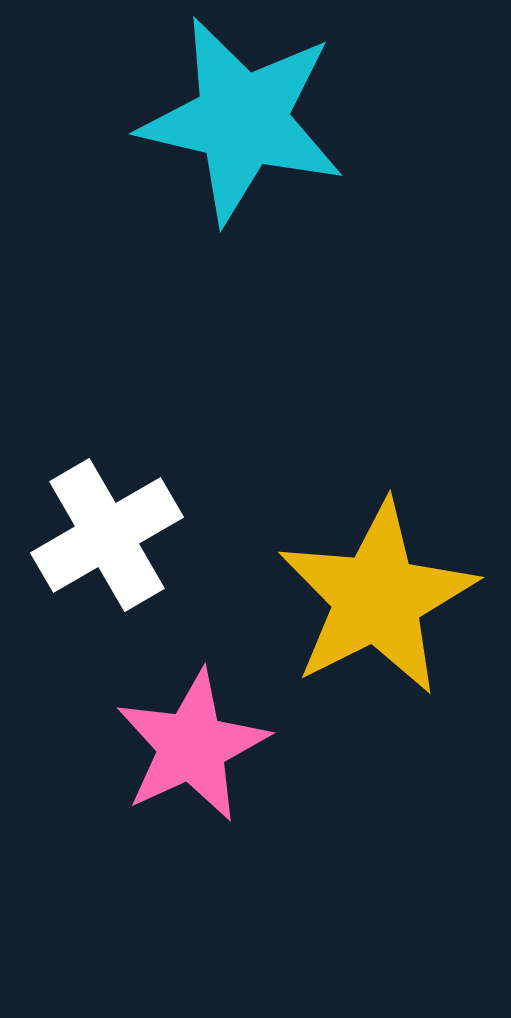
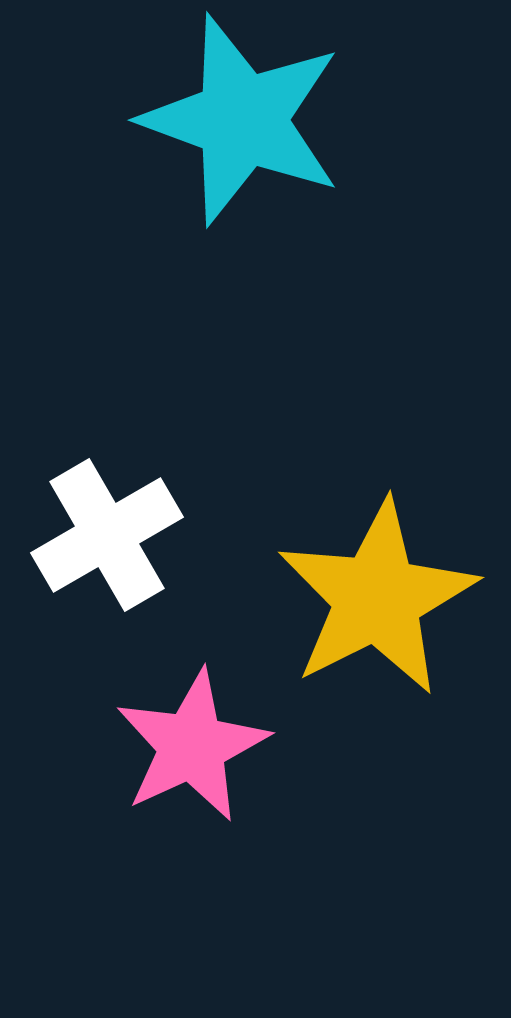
cyan star: rotated 7 degrees clockwise
